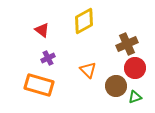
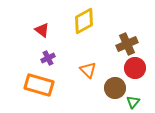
brown circle: moved 1 px left, 2 px down
green triangle: moved 2 px left, 5 px down; rotated 32 degrees counterclockwise
